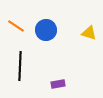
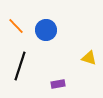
orange line: rotated 12 degrees clockwise
yellow triangle: moved 25 px down
black line: rotated 16 degrees clockwise
